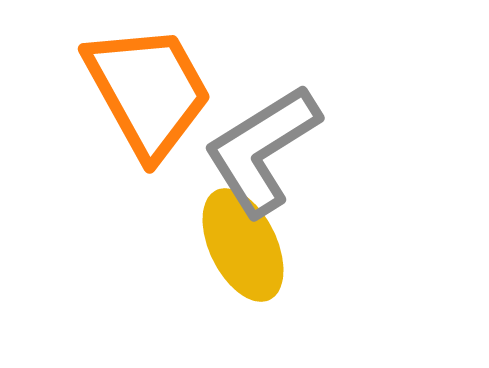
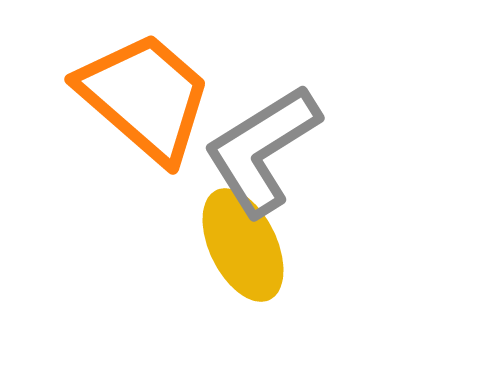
orange trapezoid: moved 3 px left, 6 px down; rotated 20 degrees counterclockwise
